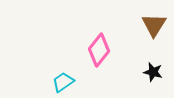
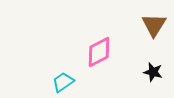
pink diamond: moved 2 px down; rotated 24 degrees clockwise
